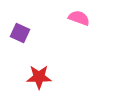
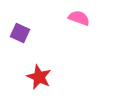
red star: rotated 25 degrees clockwise
